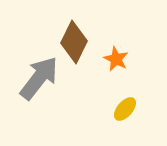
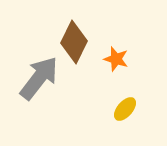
orange star: rotated 10 degrees counterclockwise
